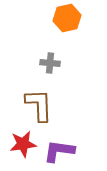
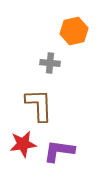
orange hexagon: moved 7 px right, 13 px down
